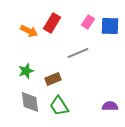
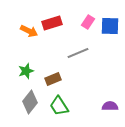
red rectangle: rotated 42 degrees clockwise
gray diamond: rotated 45 degrees clockwise
